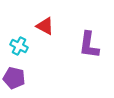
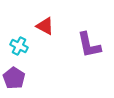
purple L-shape: rotated 20 degrees counterclockwise
purple pentagon: rotated 20 degrees clockwise
